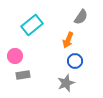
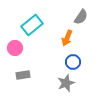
orange arrow: moved 1 px left, 2 px up
pink circle: moved 8 px up
blue circle: moved 2 px left, 1 px down
